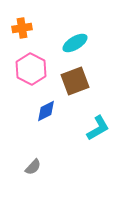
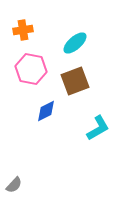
orange cross: moved 1 px right, 2 px down
cyan ellipse: rotated 10 degrees counterclockwise
pink hexagon: rotated 16 degrees counterclockwise
gray semicircle: moved 19 px left, 18 px down
